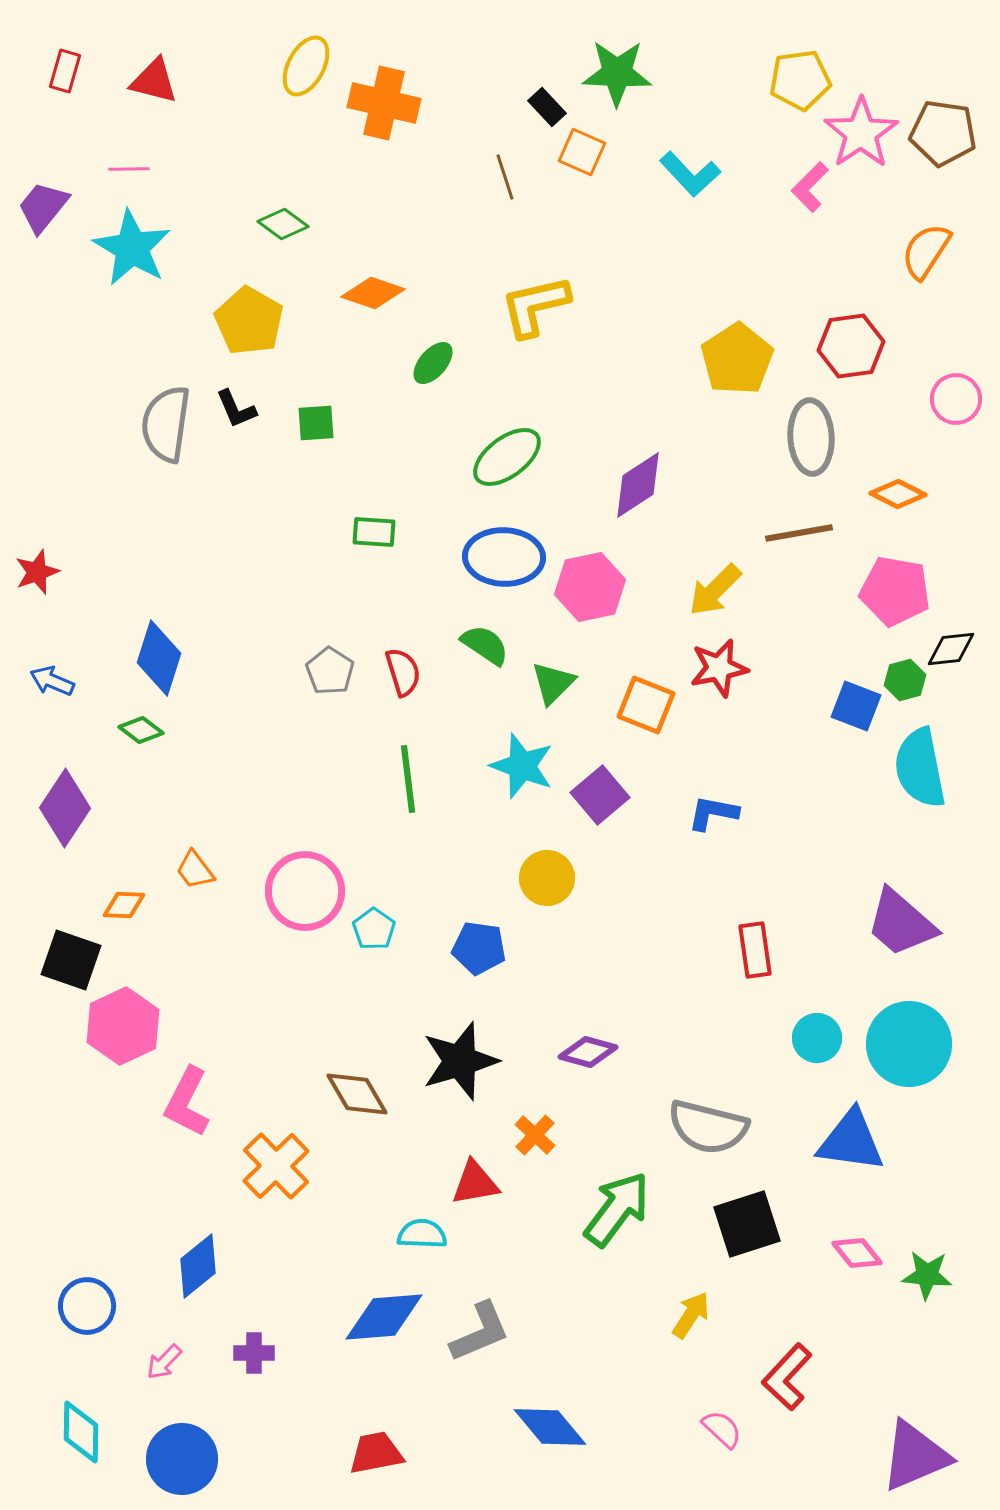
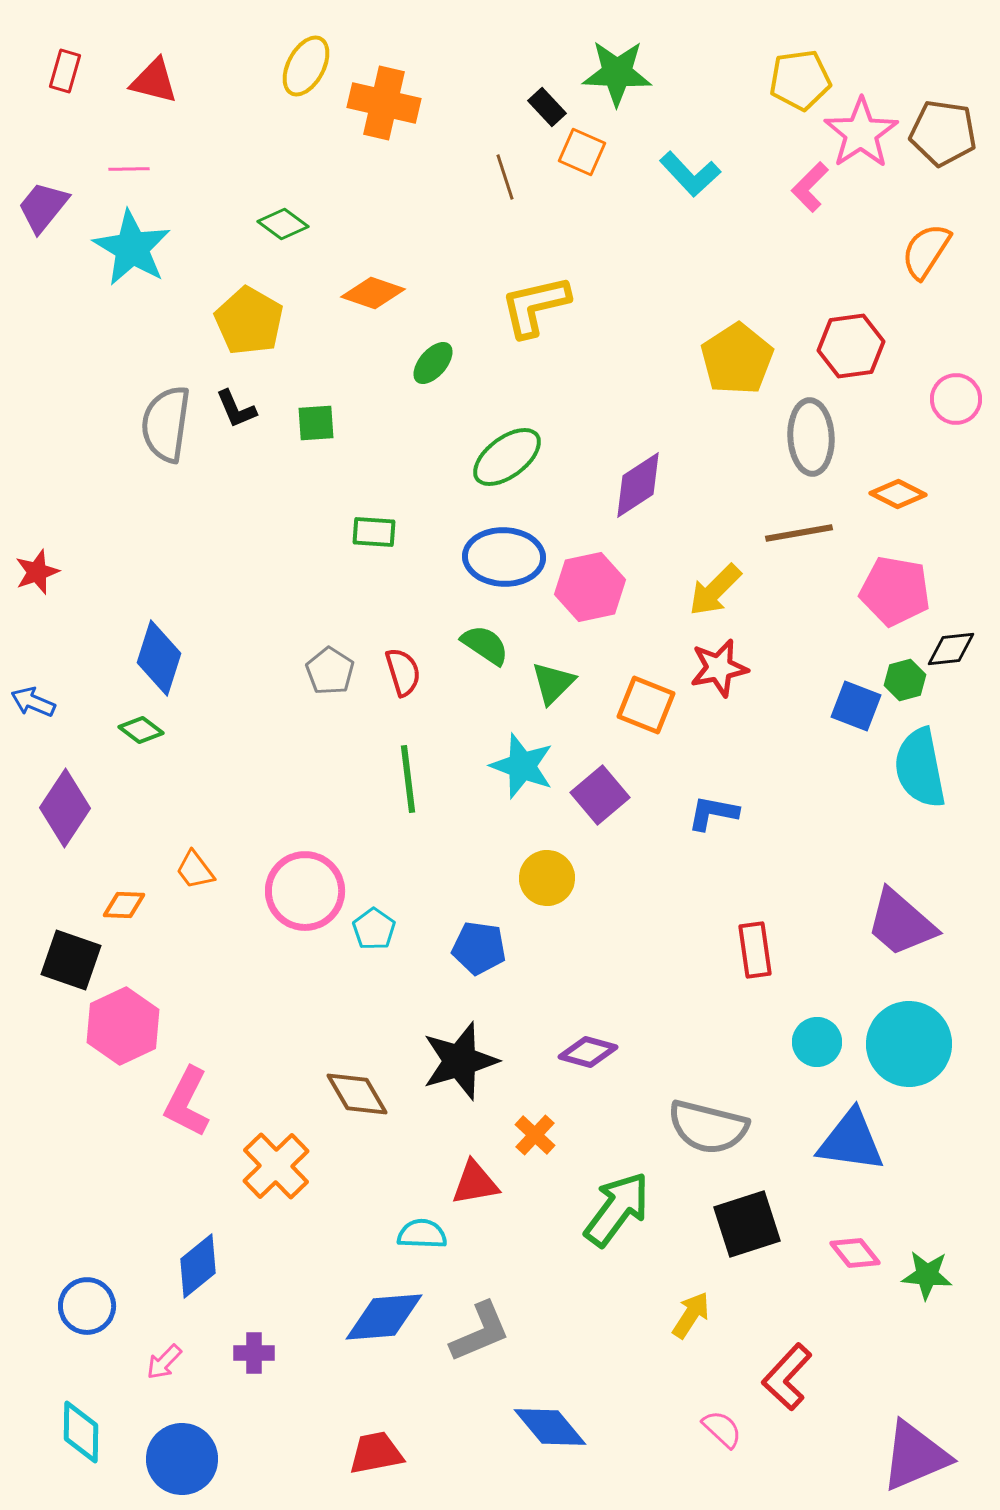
blue arrow at (52, 681): moved 19 px left, 21 px down
cyan circle at (817, 1038): moved 4 px down
pink diamond at (857, 1253): moved 2 px left
